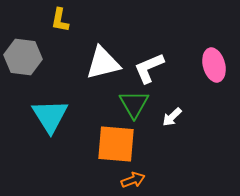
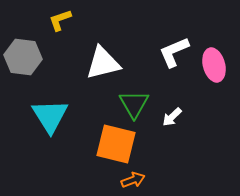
yellow L-shape: rotated 60 degrees clockwise
white L-shape: moved 25 px right, 16 px up
orange square: rotated 9 degrees clockwise
